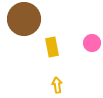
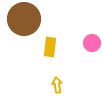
yellow rectangle: moved 2 px left; rotated 18 degrees clockwise
